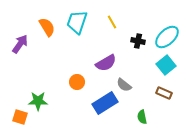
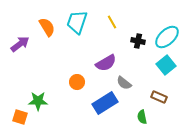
purple arrow: rotated 18 degrees clockwise
gray semicircle: moved 2 px up
brown rectangle: moved 5 px left, 4 px down
